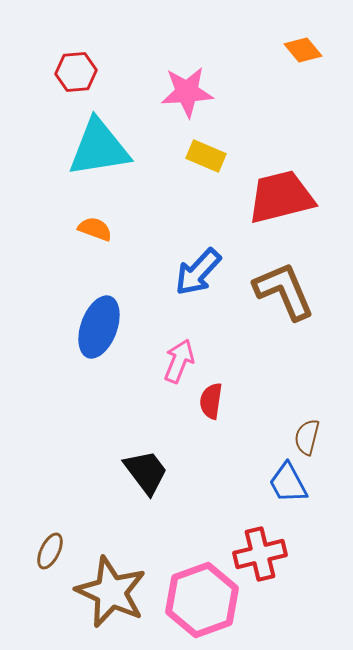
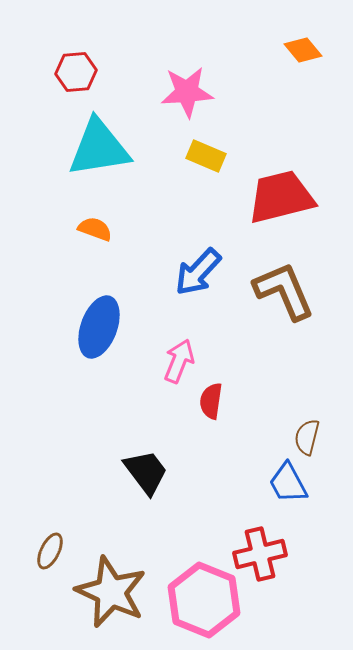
pink hexagon: moved 2 px right; rotated 18 degrees counterclockwise
